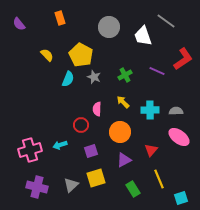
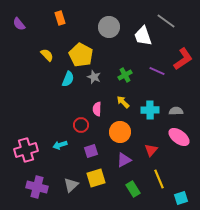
pink cross: moved 4 px left
